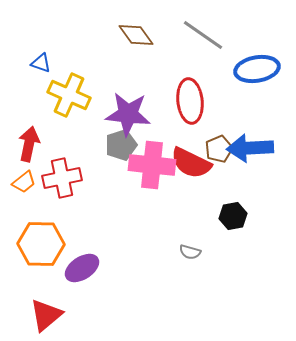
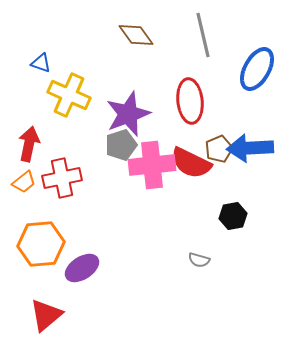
gray line: rotated 42 degrees clockwise
blue ellipse: rotated 51 degrees counterclockwise
purple star: rotated 27 degrees counterclockwise
pink cross: rotated 12 degrees counterclockwise
orange hexagon: rotated 6 degrees counterclockwise
gray semicircle: moved 9 px right, 8 px down
